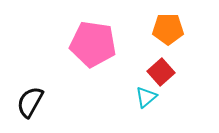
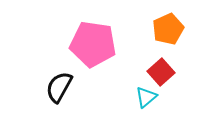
orange pentagon: rotated 24 degrees counterclockwise
black semicircle: moved 29 px right, 15 px up
